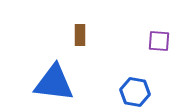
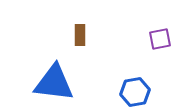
purple square: moved 1 px right, 2 px up; rotated 15 degrees counterclockwise
blue hexagon: rotated 20 degrees counterclockwise
